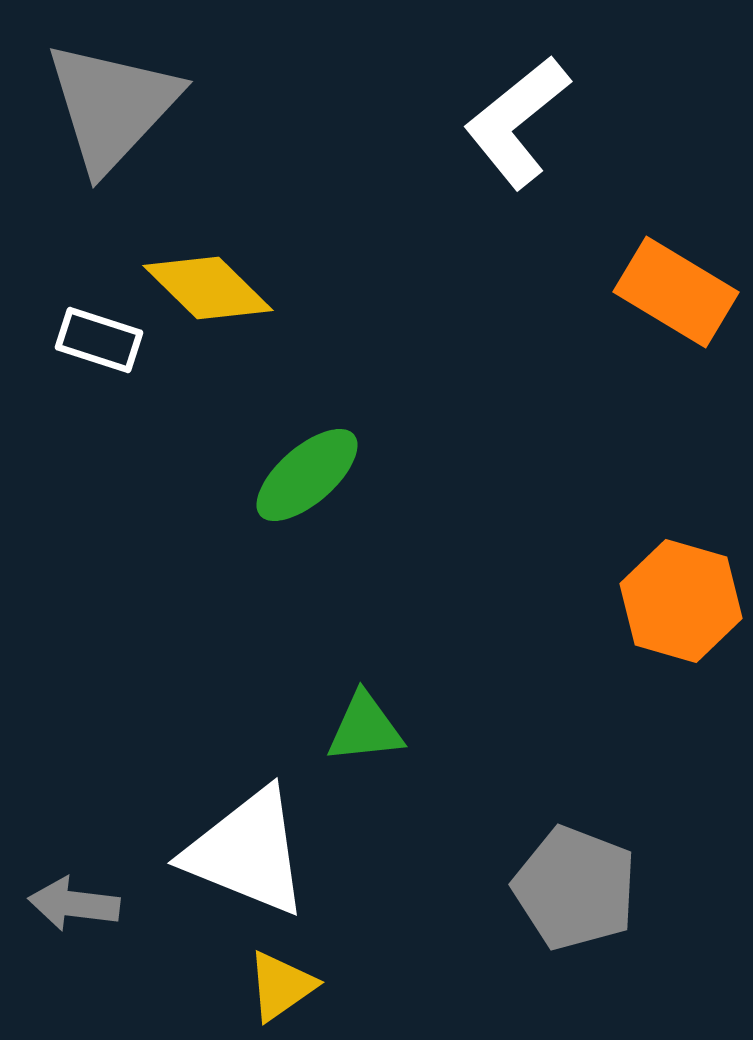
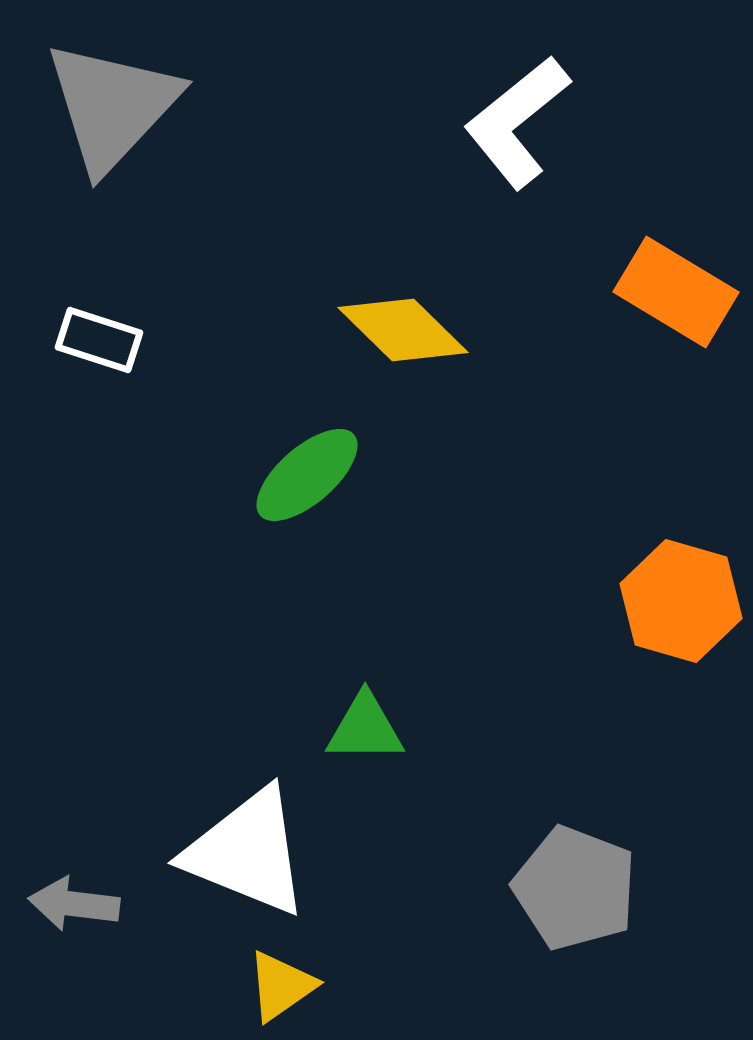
yellow diamond: moved 195 px right, 42 px down
green triangle: rotated 6 degrees clockwise
